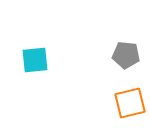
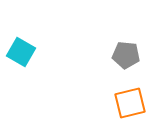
cyan square: moved 14 px left, 8 px up; rotated 36 degrees clockwise
